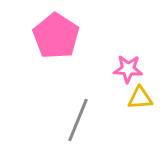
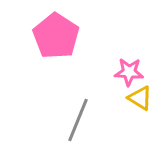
pink star: moved 1 px right, 3 px down
yellow triangle: rotated 36 degrees clockwise
